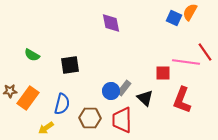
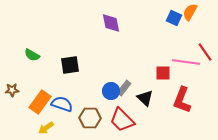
brown star: moved 2 px right, 1 px up
orange rectangle: moved 12 px right, 4 px down
blue semicircle: rotated 85 degrees counterclockwise
red trapezoid: rotated 44 degrees counterclockwise
